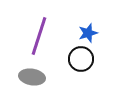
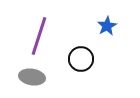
blue star: moved 19 px right, 7 px up; rotated 12 degrees counterclockwise
